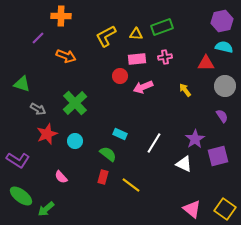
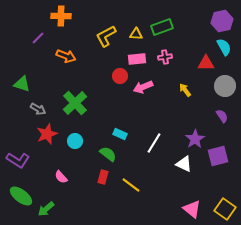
cyan semicircle: rotated 48 degrees clockwise
